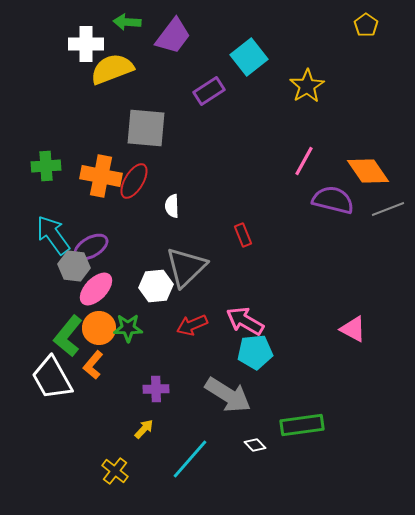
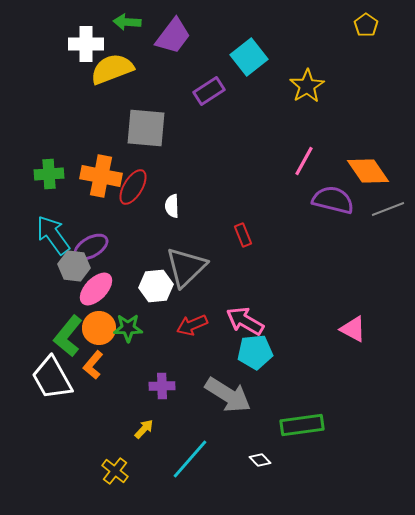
green cross: moved 3 px right, 8 px down
red ellipse: moved 1 px left, 6 px down
purple cross: moved 6 px right, 3 px up
white diamond: moved 5 px right, 15 px down
